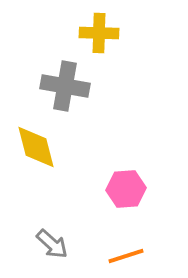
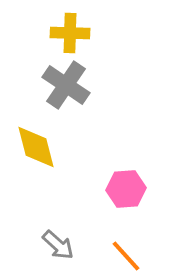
yellow cross: moved 29 px left
gray cross: moved 1 px right, 1 px up; rotated 24 degrees clockwise
gray arrow: moved 6 px right, 1 px down
orange line: rotated 66 degrees clockwise
